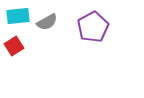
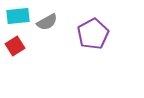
purple pentagon: moved 7 px down
red square: moved 1 px right
